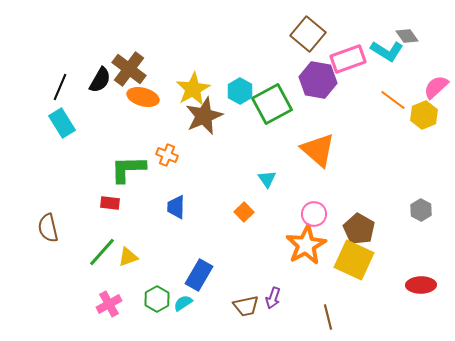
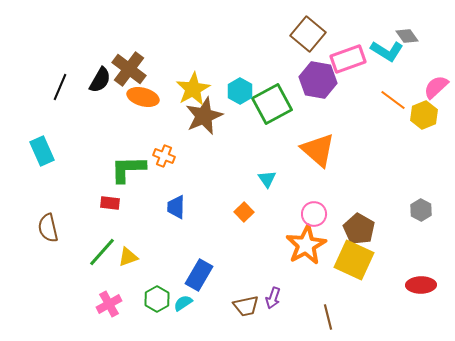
cyan rectangle: moved 20 px left, 28 px down; rotated 8 degrees clockwise
orange cross: moved 3 px left, 1 px down
